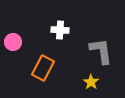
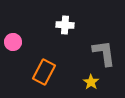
white cross: moved 5 px right, 5 px up
gray L-shape: moved 3 px right, 2 px down
orange rectangle: moved 1 px right, 4 px down
